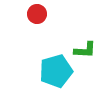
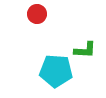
cyan pentagon: rotated 20 degrees clockwise
